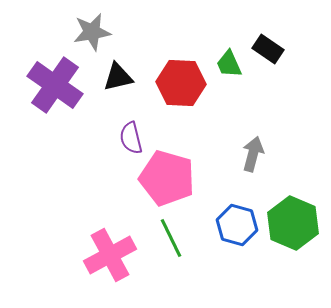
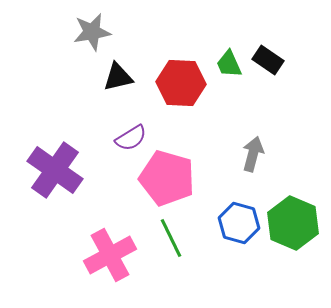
black rectangle: moved 11 px down
purple cross: moved 85 px down
purple semicircle: rotated 108 degrees counterclockwise
blue hexagon: moved 2 px right, 2 px up
